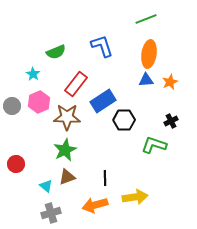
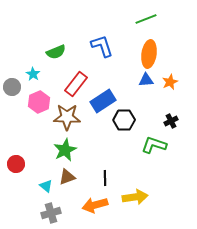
gray circle: moved 19 px up
